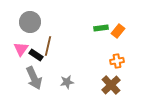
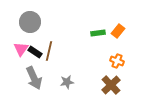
green rectangle: moved 3 px left, 5 px down
brown line: moved 1 px right, 5 px down
black rectangle: moved 1 px left, 3 px up
orange cross: rotated 32 degrees clockwise
